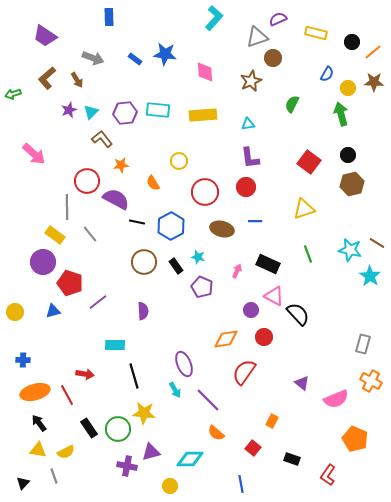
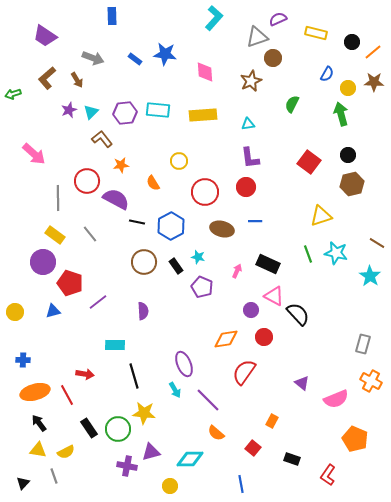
blue rectangle at (109, 17): moved 3 px right, 1 px up
gray line at (67, 207): moved 9 px left, 9 px up
yellow triangle at (304, 209): moved 17 px right, 7 px down
cyan star at (350, 250): moved 14 px left, 3 px down
